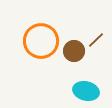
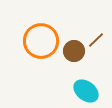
cyan ellipse: rotated 25 degrees clockwise
